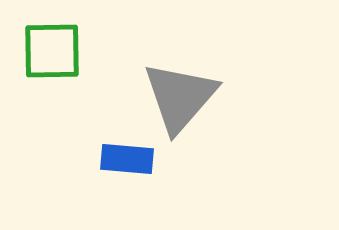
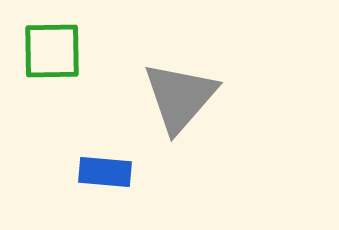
blue rectangle: moved 22 px left, 13 px down
